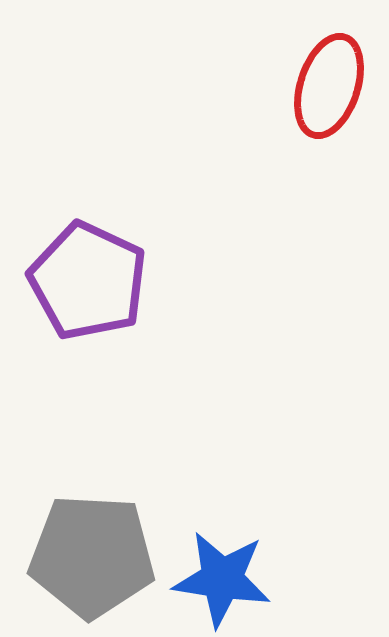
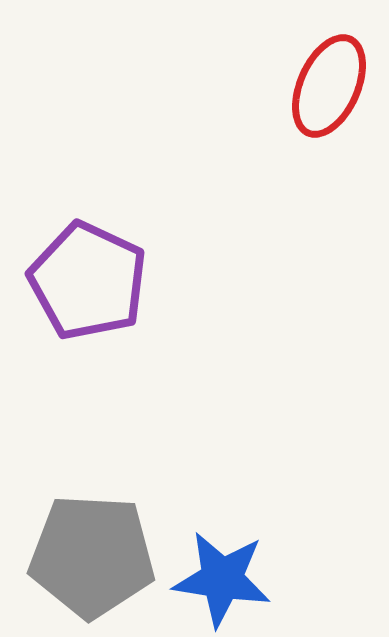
red ellipse: rotated 6 degrees clockwise
